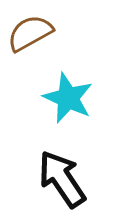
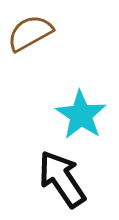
cyan star: moved 13 px right, 17 px down; rotated 9 degrees clockwise
